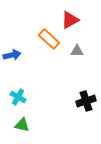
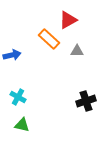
red triangle: moved 2 px left
